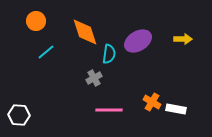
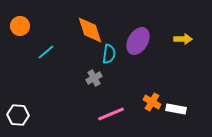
orange circle: moved 16 px left, 5 px down
orange diamond: moved 5 px right, 2 px up
purple ellipse: rotated 28 degrees counterclockwise
pink line: moved 2 px right, 4 px down; rotated 24 degrees counterclockwise
white hexagon: moved 1 px left
